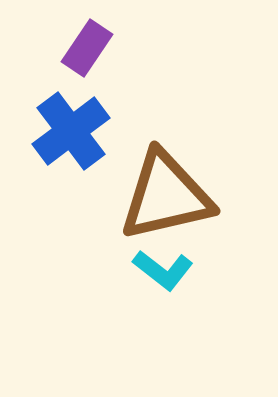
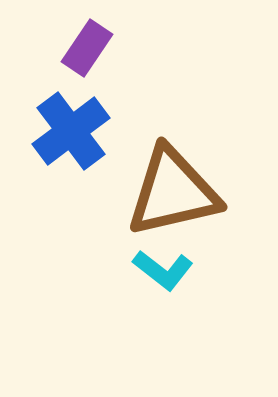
brown triangle: moved 7 px right, 4 px up
